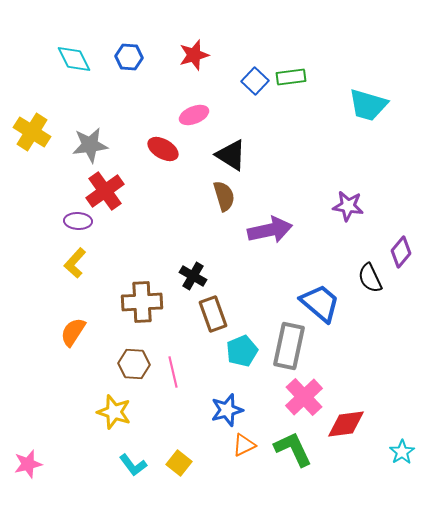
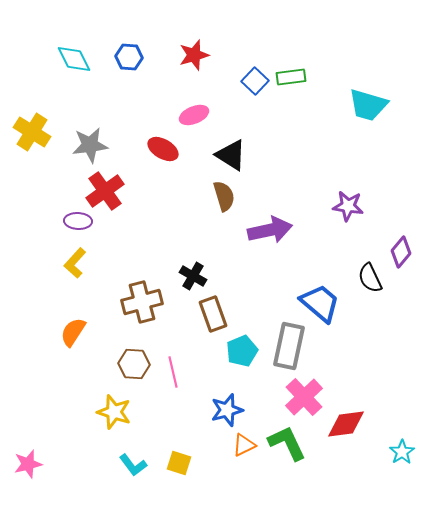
brown cross: rotated 12 degrees counterclockwise
green L-shape: moved 6 px left, 6 px up
yellow square: rotated 20 degrees counterclockwise
